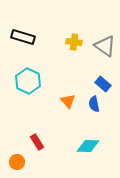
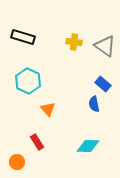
orange triangle: moved 20 px left, 8 px down
